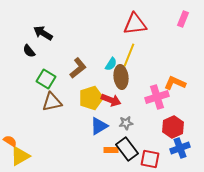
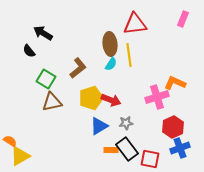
yellow line: rotated 30 degrees counterclockwise
brown ellipse: moved 11 px left, 33 px up
